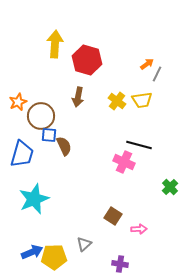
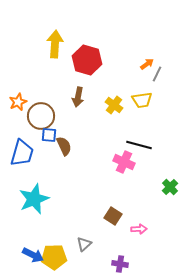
yellow cross: moved 3 px left, 4 px down
blue trapezoid: moved 1 px up
blue arrow: moved 1 px right, 3 px down; rotated 50 degrees clockwise
